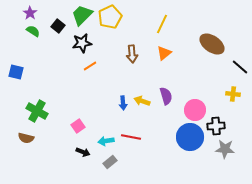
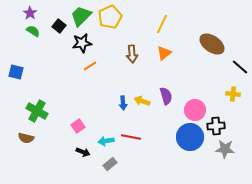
green trapezoid: moved 1 px left, 1 px down
black square: moved 1 px right
gray rectangle: moved 2 px down
